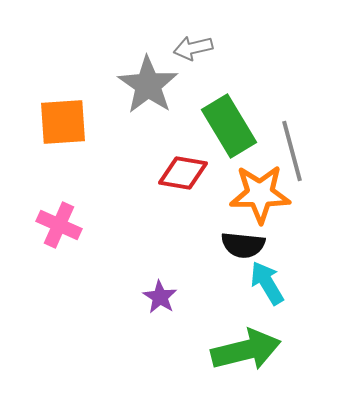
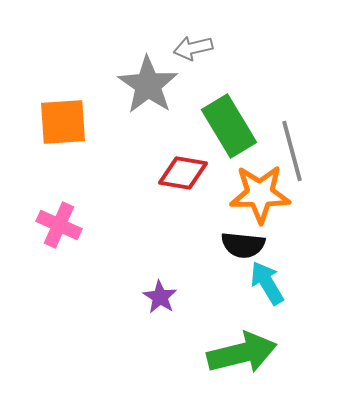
green arrow: moved 4 px left, 3 px down
